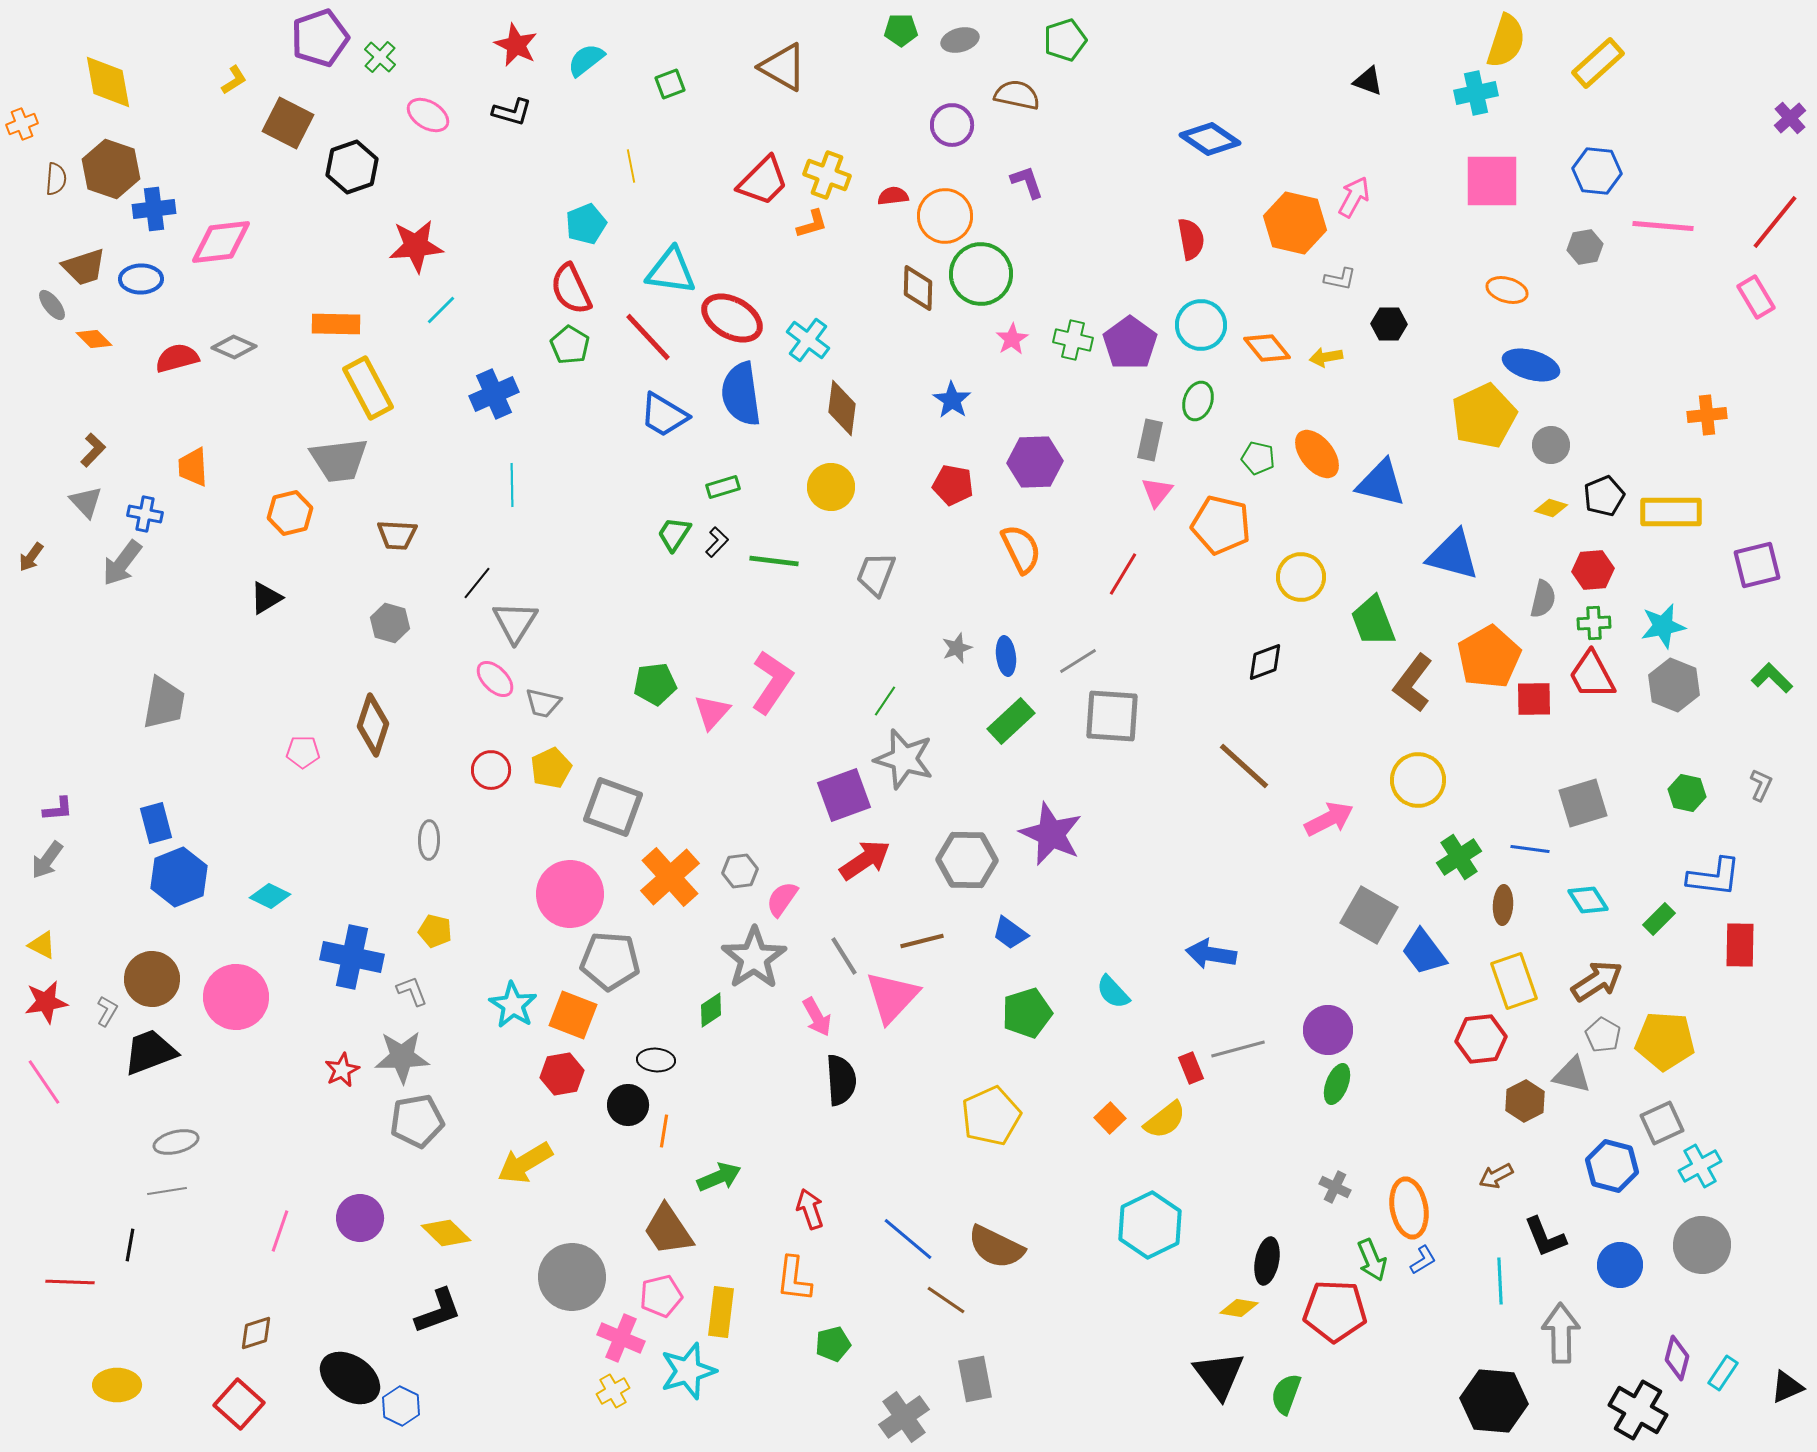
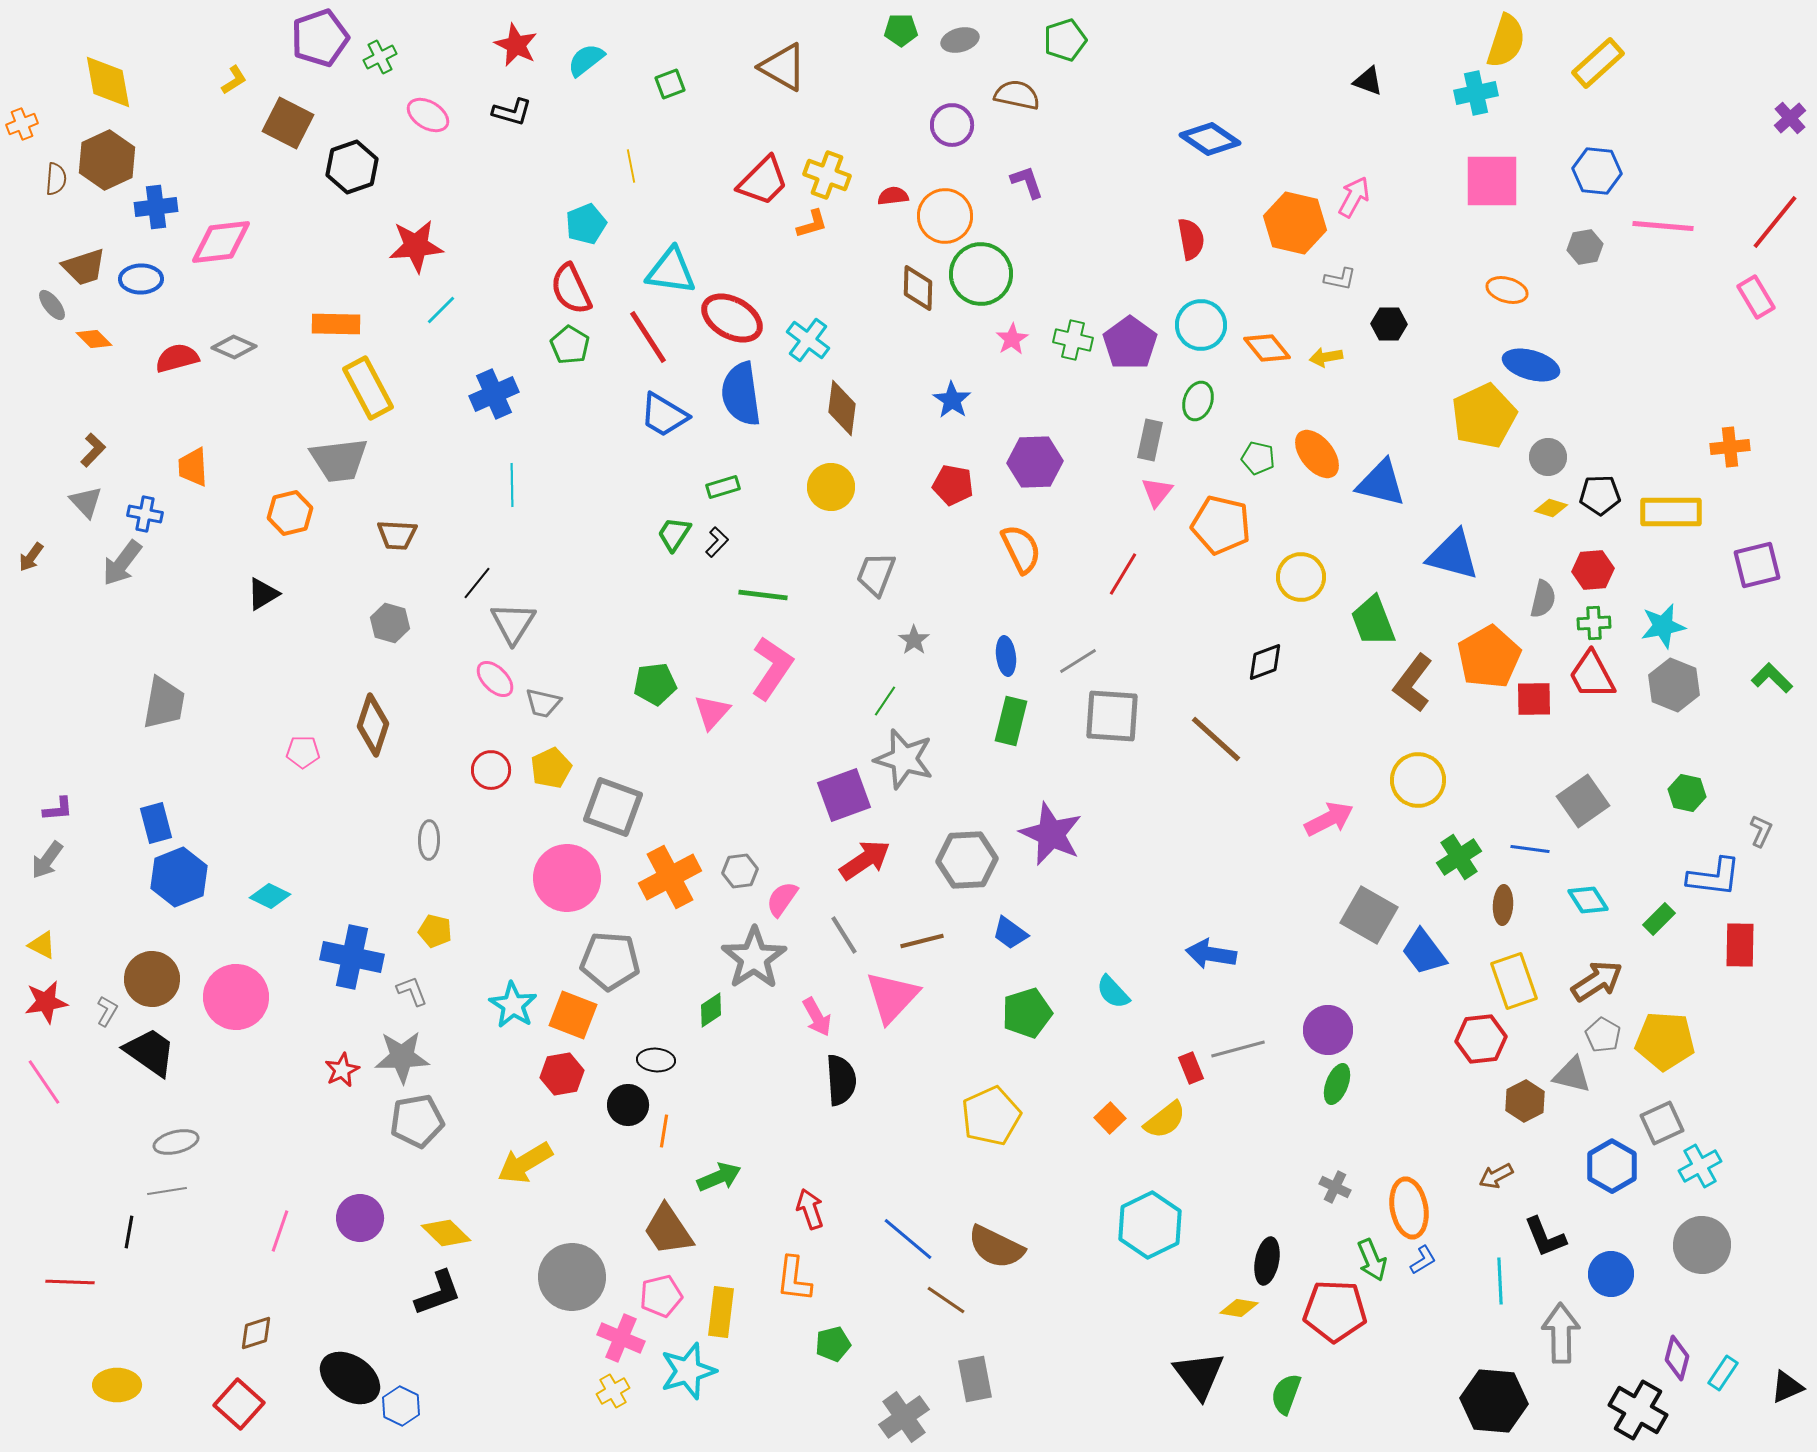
green cross at (380, 57): rotated 20 degrees clockwise
brown hexagon at (111, 169): moved 4 px left, 9 px up; rotated 16 degrees clockwise
blue cross at (154, 209): moved 2 px right, 2 px up
red line at (648, 337): rotated 10 degrees clockwise
orange cross at (1707, 415): moved 23 px right, 32 px down
gray circle at (1551, 445): moved 3 px left, 12 px down
black pentagon at (1604, 496): moved 4 px left, 1 px up; rotated 21 degrees clockwise
green line at (774, 561): moved 11 px left, 34 px down
black triangle at (266, 598): moved 3 px left, 4 px up
gray triangle at (515, 622): moved 2 px left, 1 px down
gray star at (957, 648): moved 43 px left, 8 px up; rotated 16 degrees counterclockwise
pink L-shape at (772, 682): moved 14 px up
green rectangle at (1011, 721): rotated 33 degrees counterclockwise
brown line at (1244, 766): moved 28 px left, 27 px up
gray L-shape at (1761, 785): moved 46 px down
gray square at (1583, 803): moved 2 px up; rotated 18 degrees counterclockwise
gray hexagon at (967, 860): rotated 4 degrees counterclockwise
orange cross at (670, 877): rotated 14 degrees clockwise
pink circle at (570, 894): moved 3 px left, 16 px up
gray line at (844, 956): moved 21 px up
black trapezoid at (150, 1052): rotated 56 degrees clockwise
blue hexagon at (1612, 1166): rotated 15 degrees clockwise
black line at (130, 1245): moved 1 px left, 13 px up
blue circle at (1620, 1265): moved 9 px left, 9 px down
black L-shape at (438, 1311): moved 18 px up
black triangle at (1219, 1375): moved 20 px left
